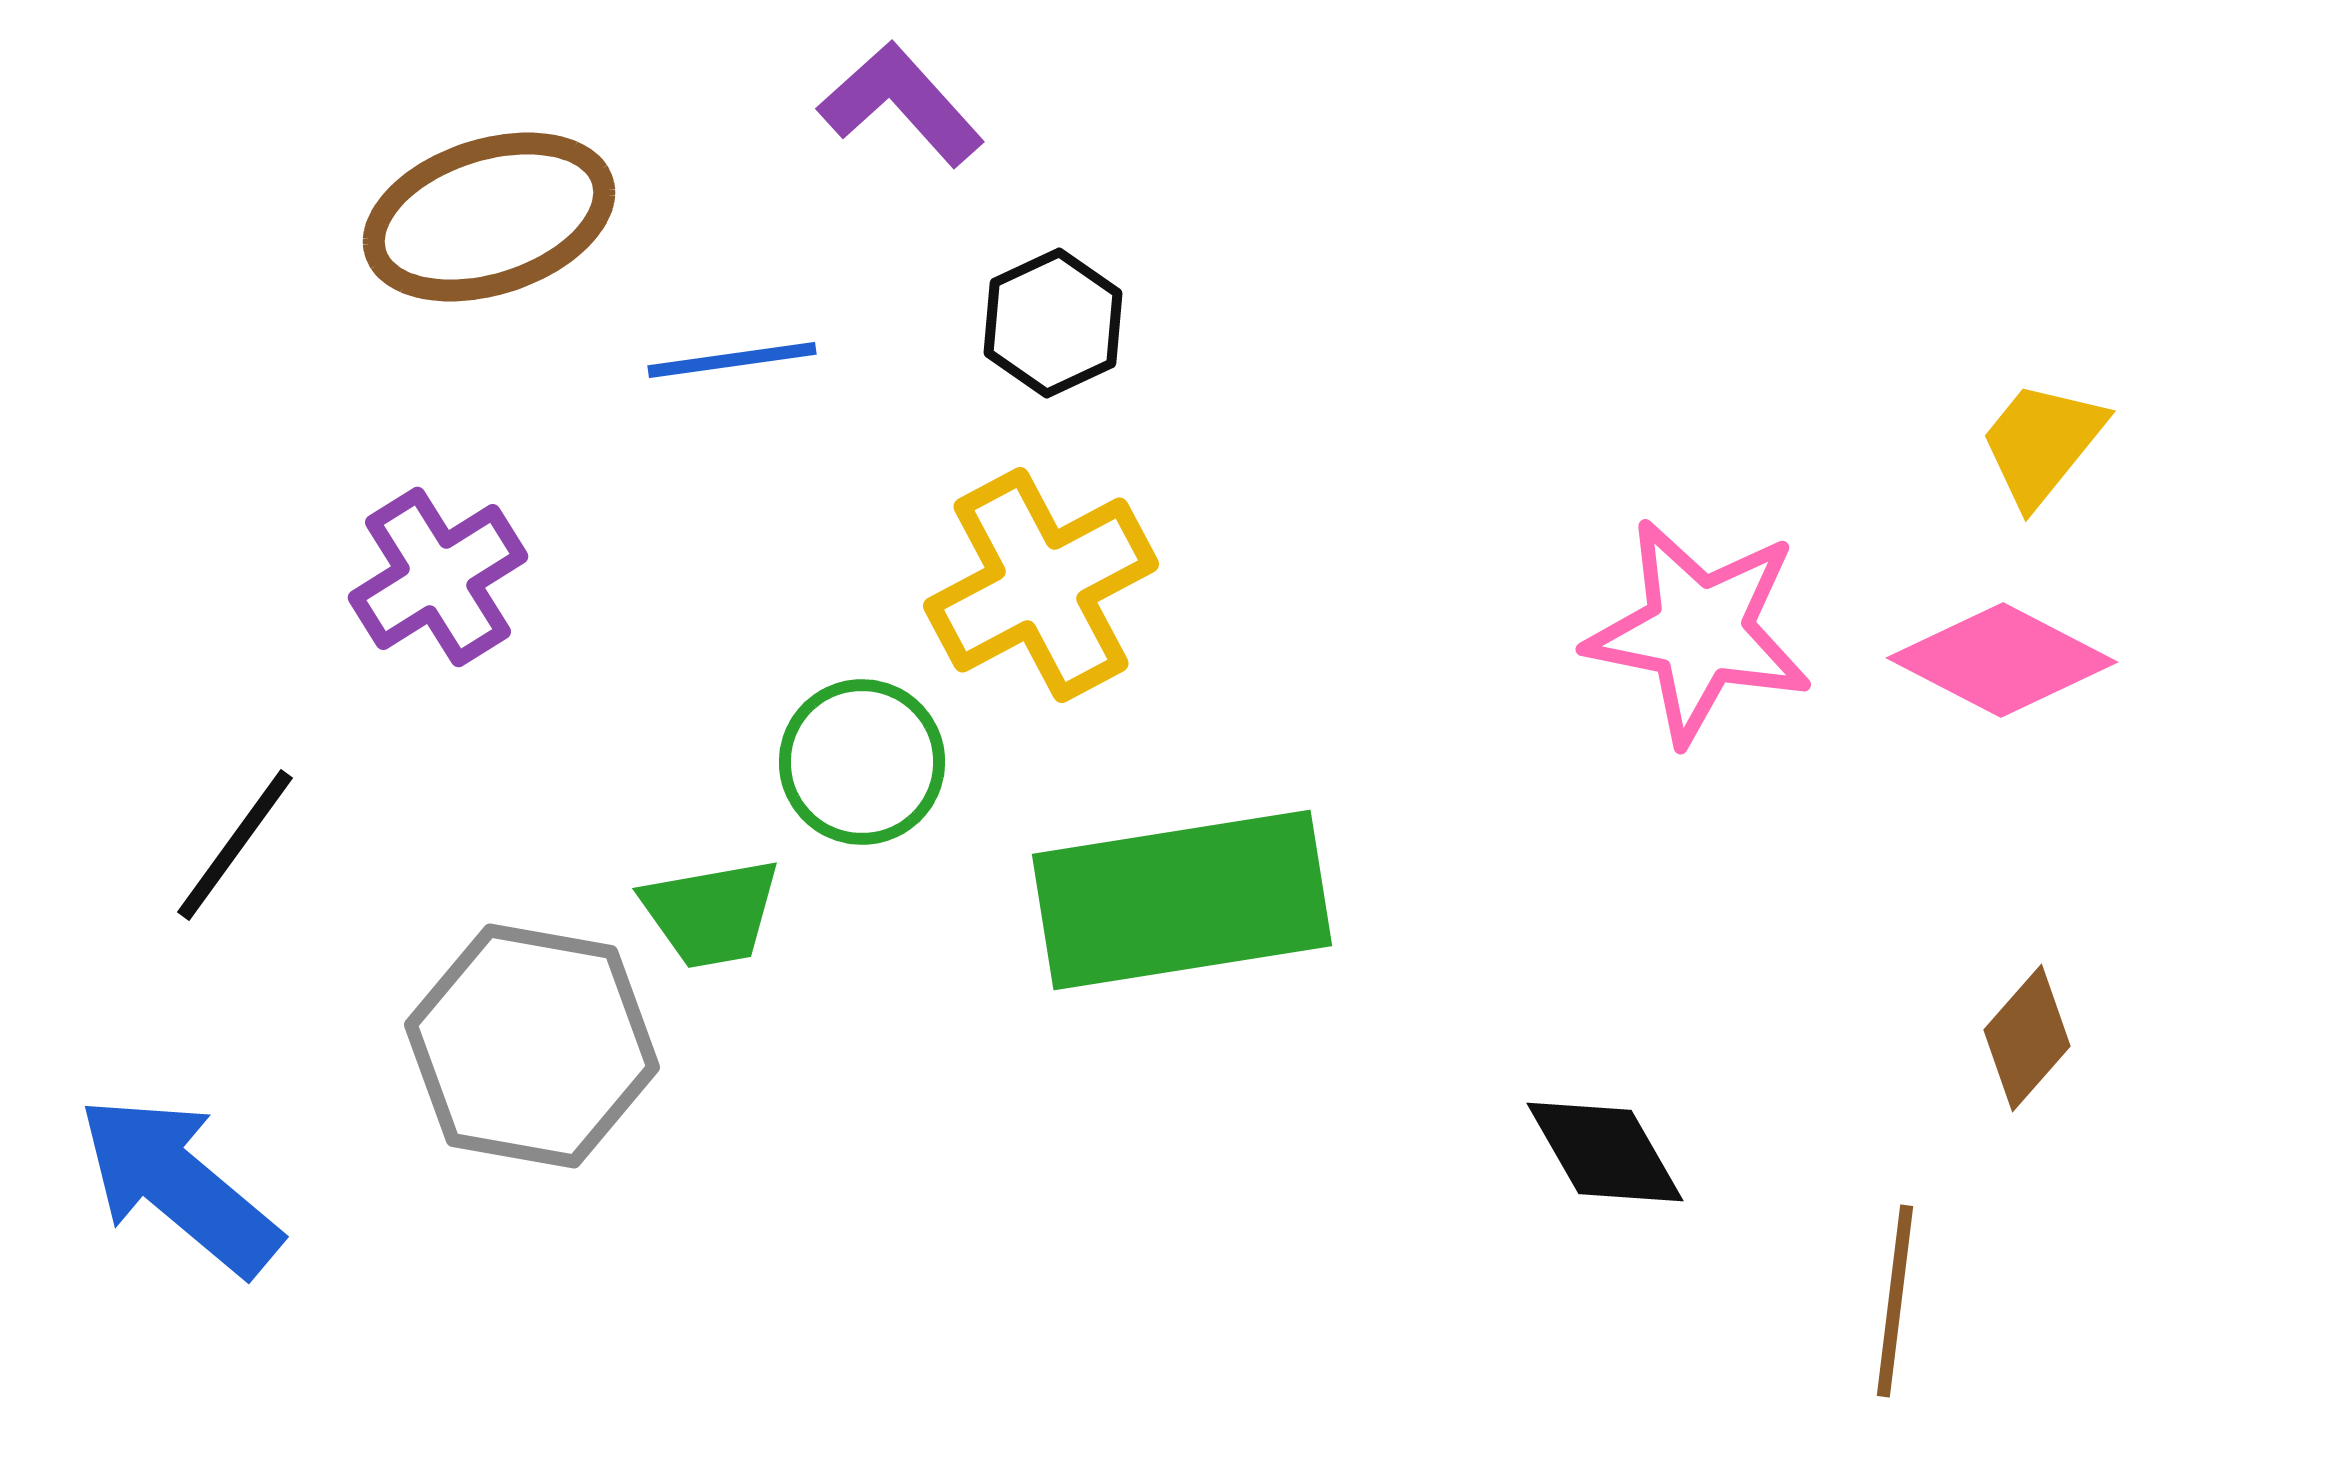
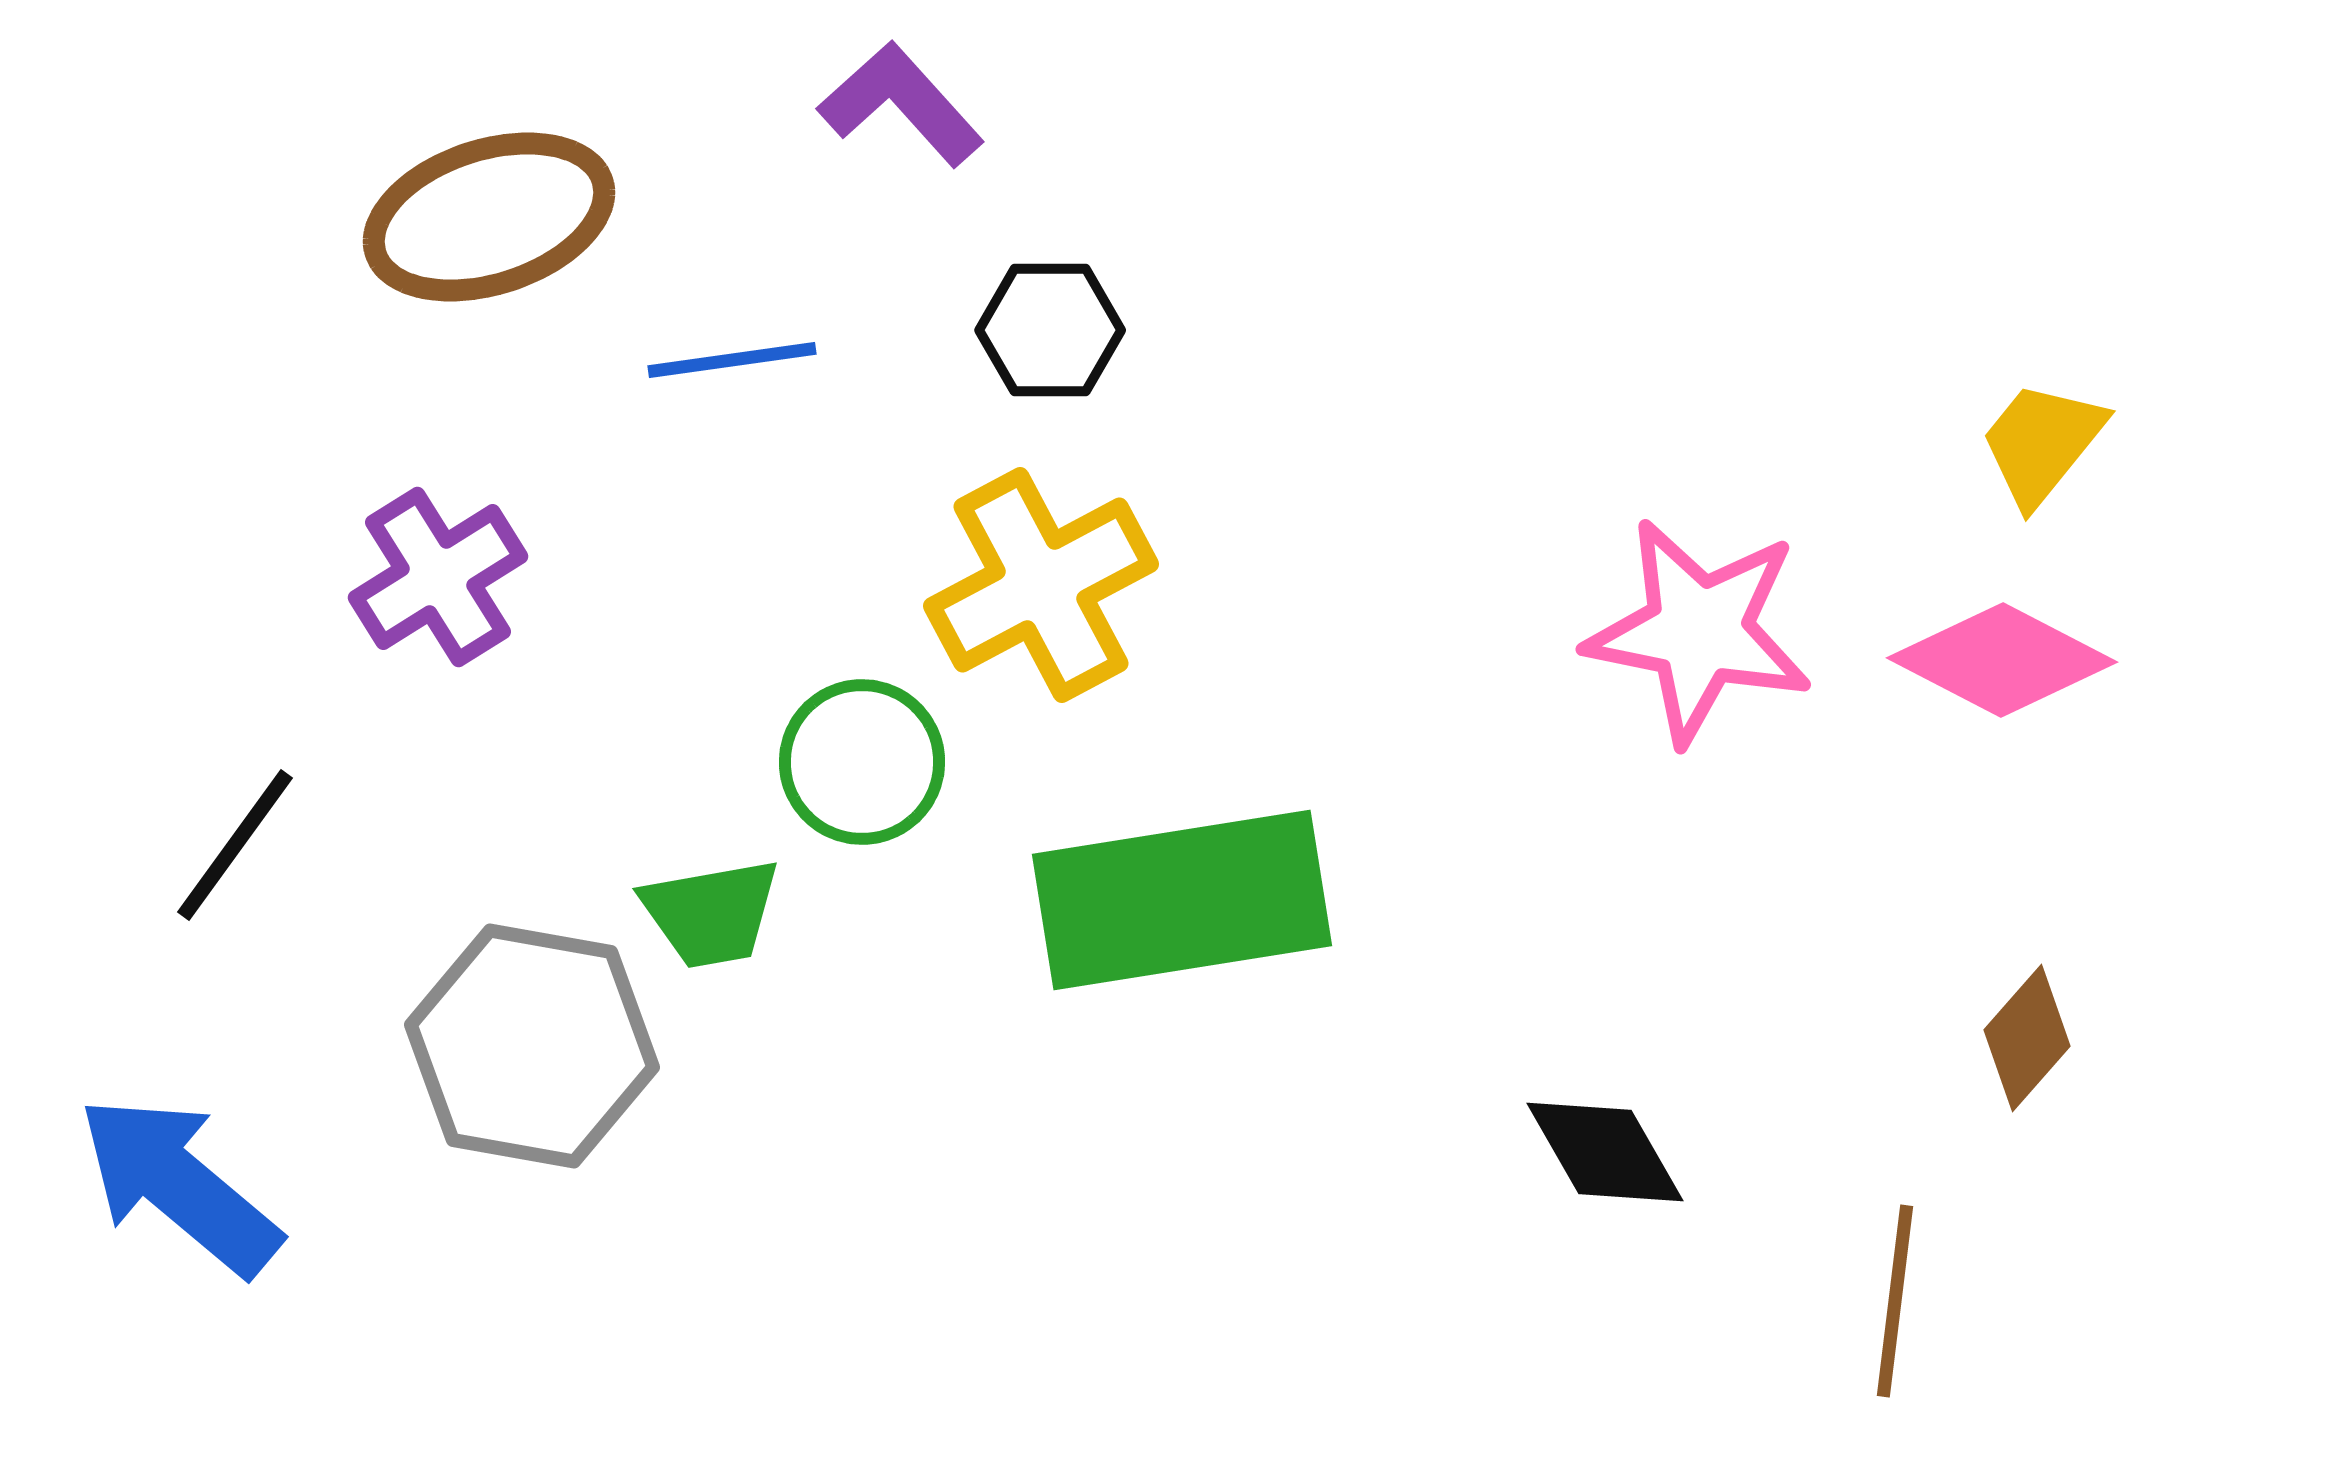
black hexagon: moved 3 px left, 7 px down; rotated 25 degrees clockwise
